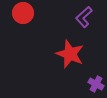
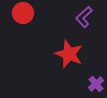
red star: moved 1 px left
purple cross: rotated 21 degrees clockwise
